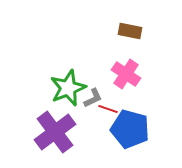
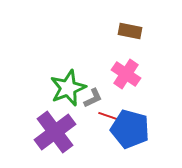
red line: moved 7 px down
